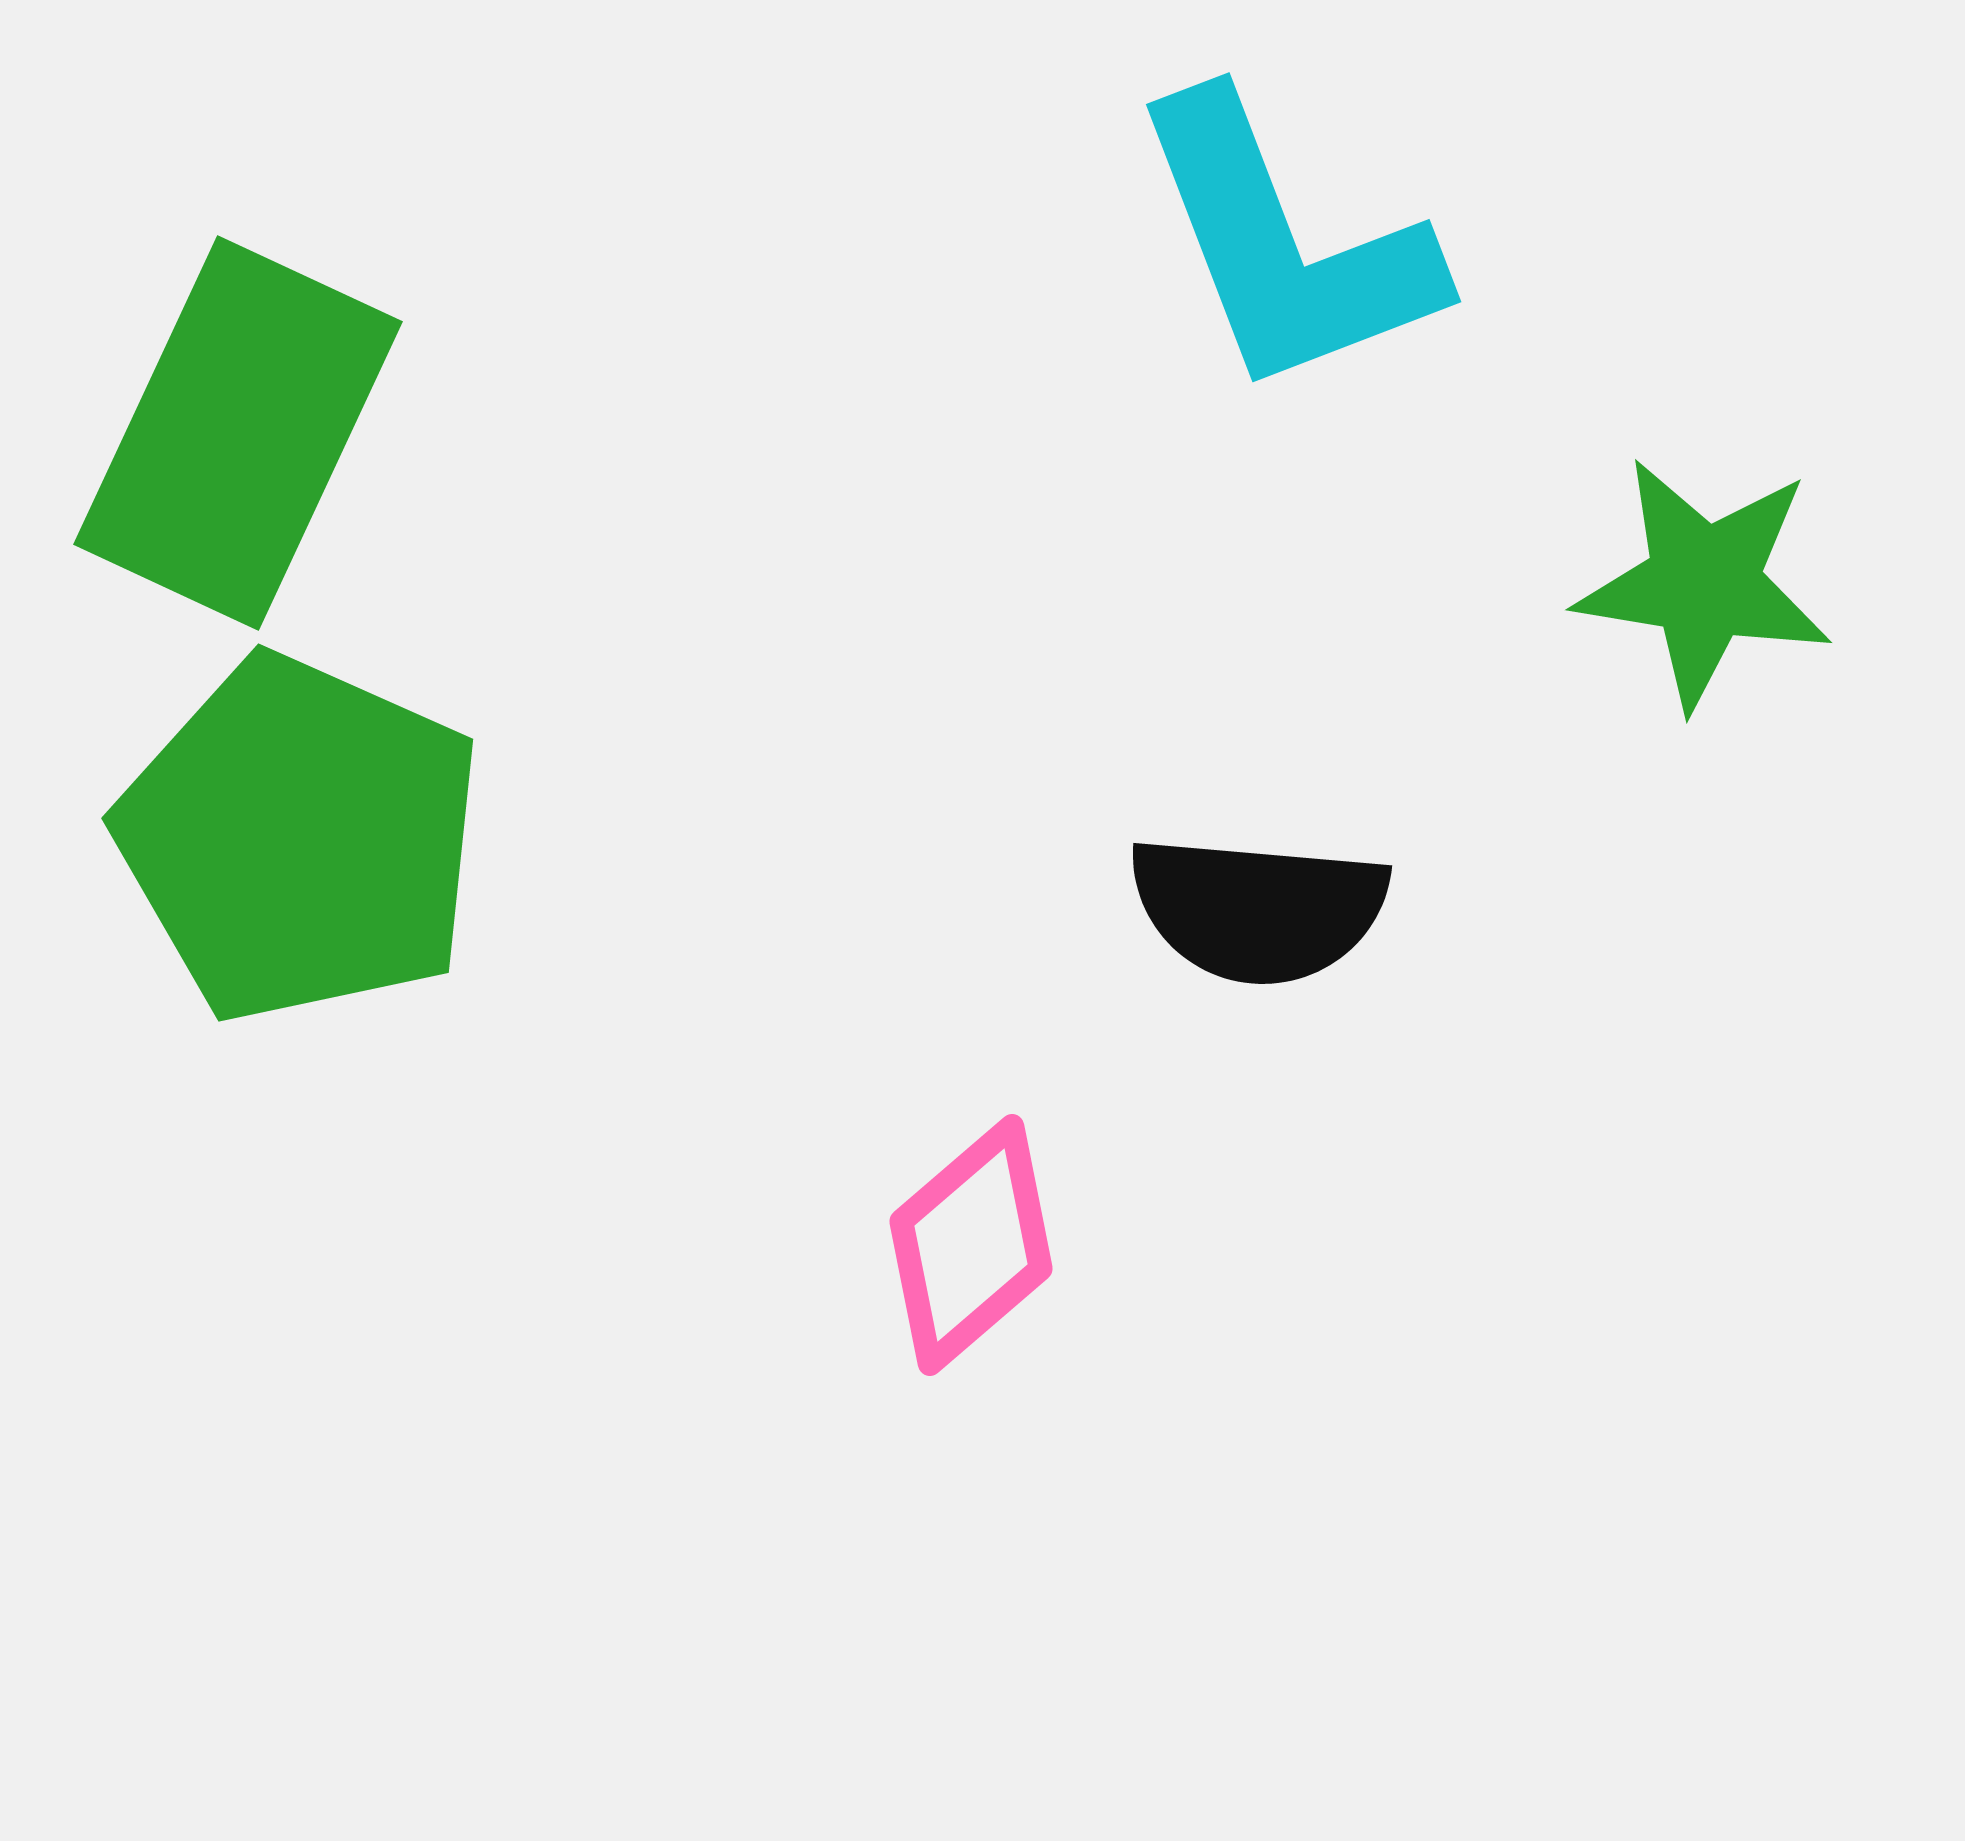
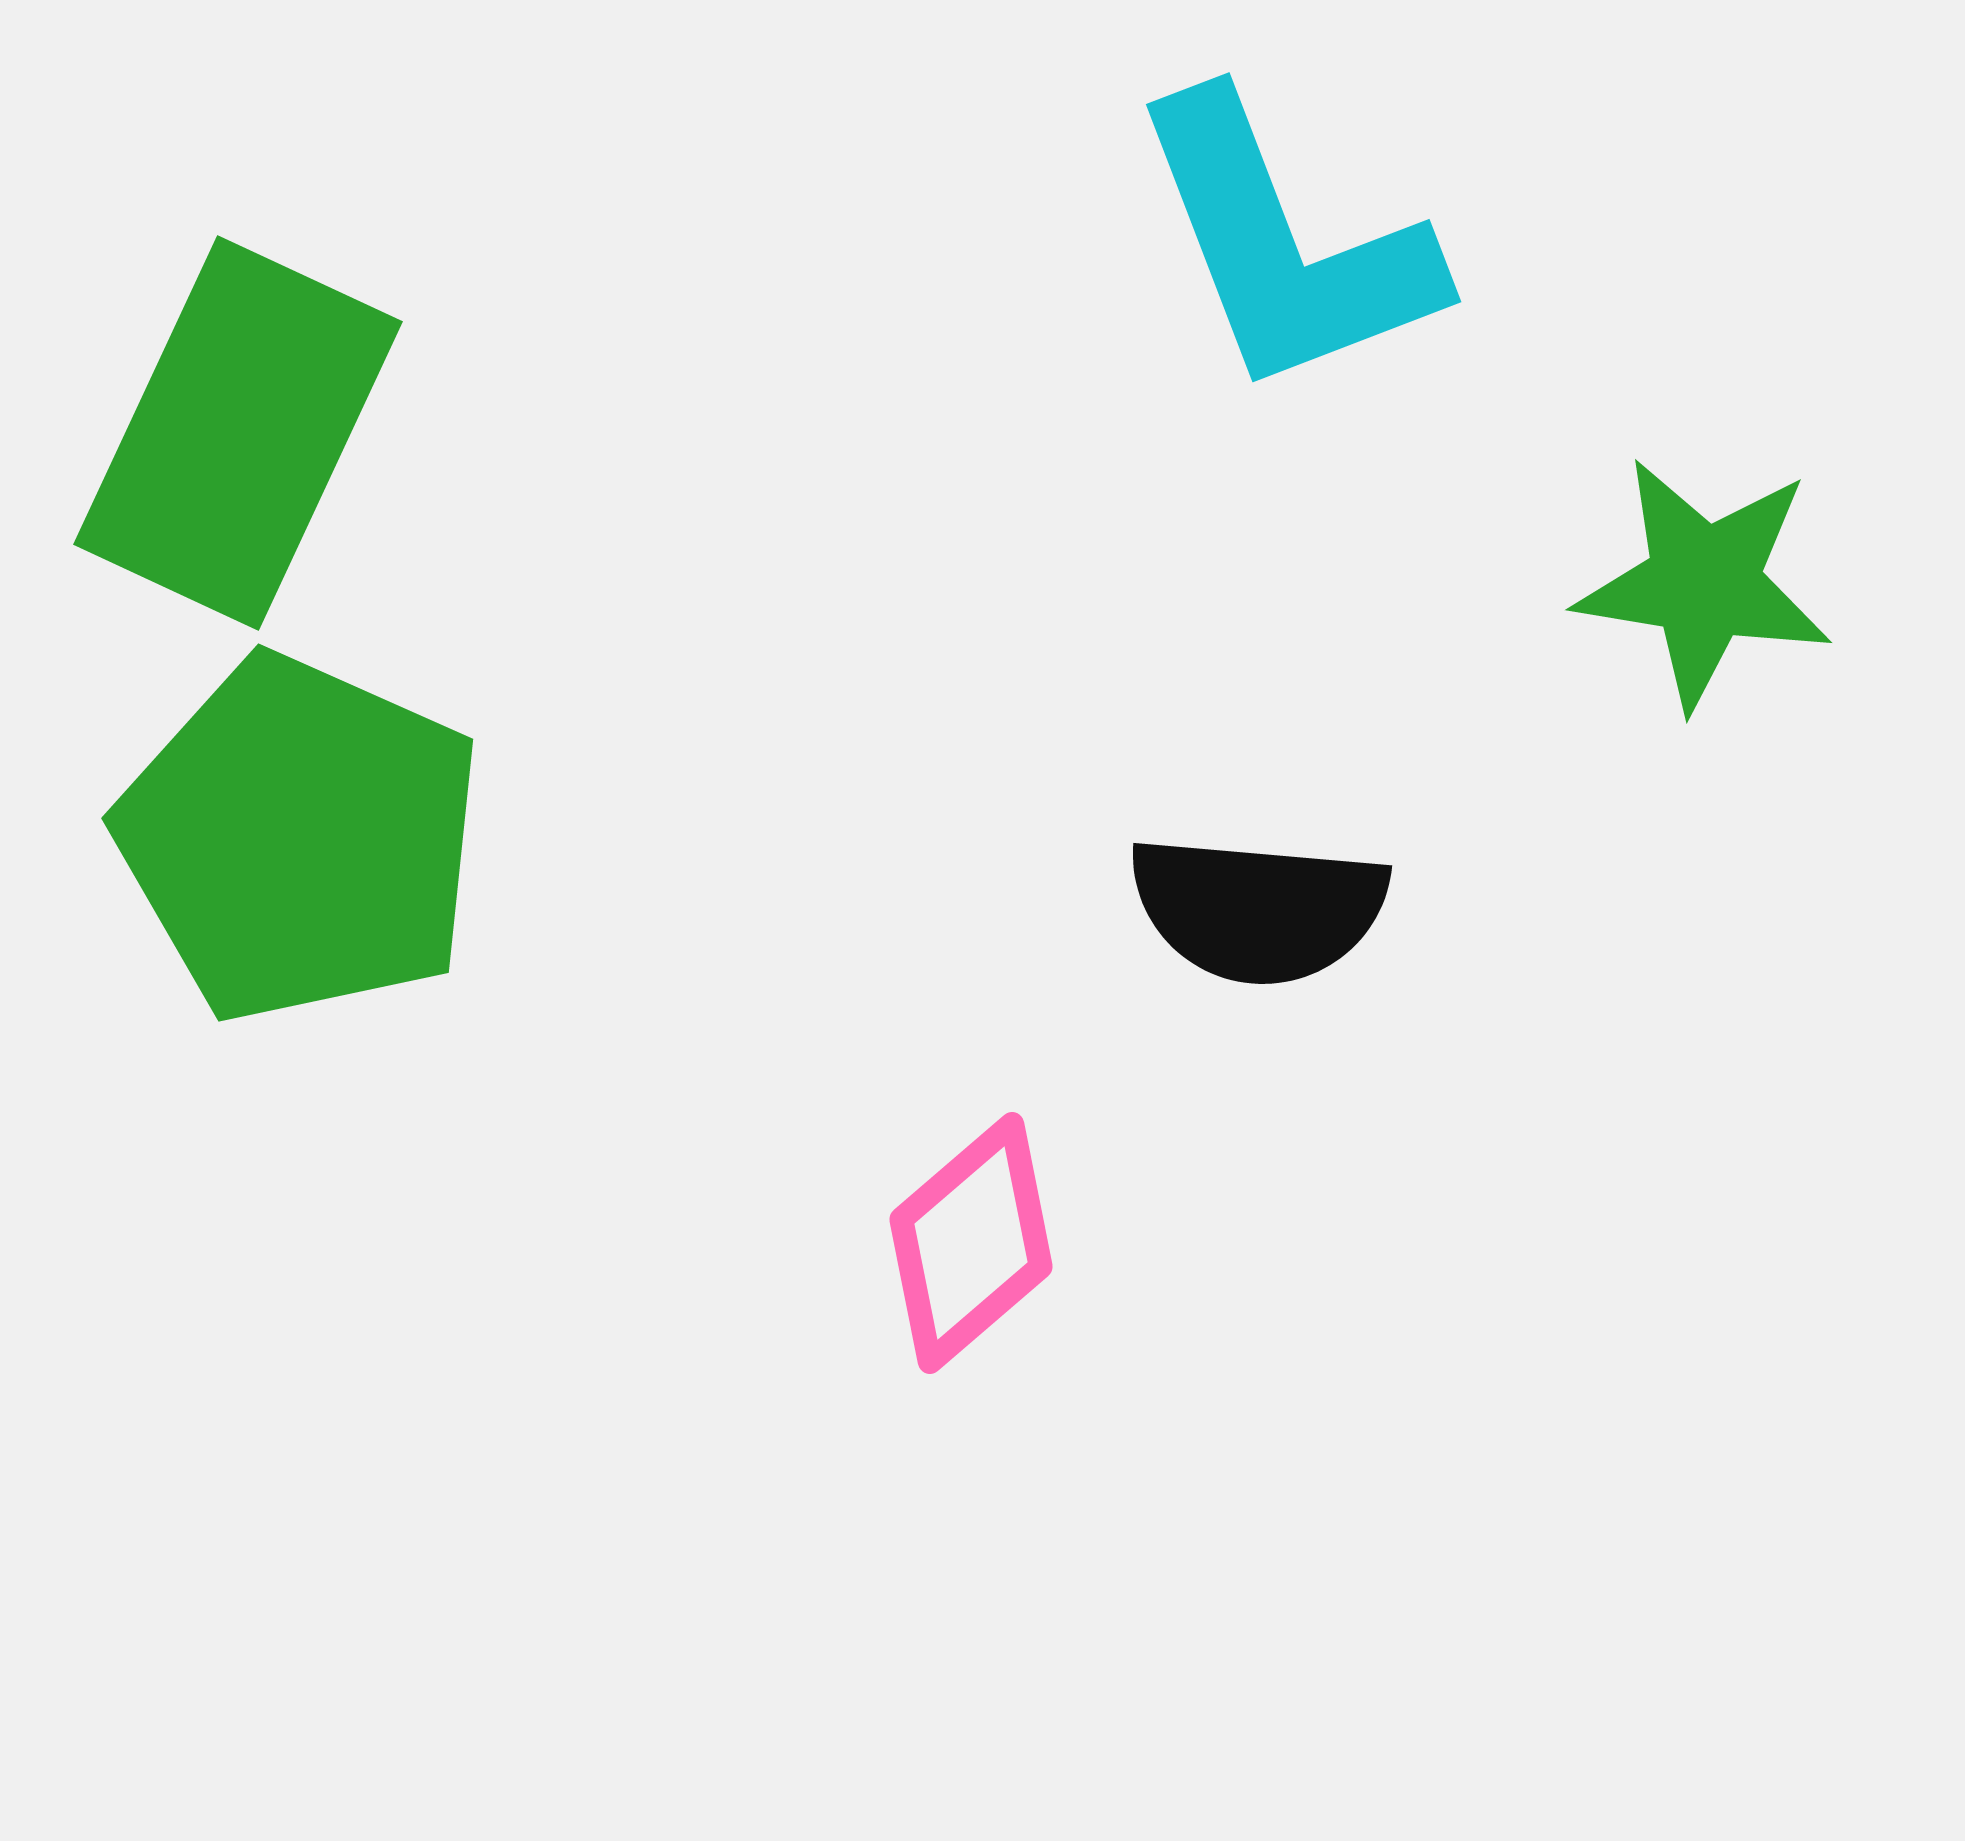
pink diamond: moved 2 px up
